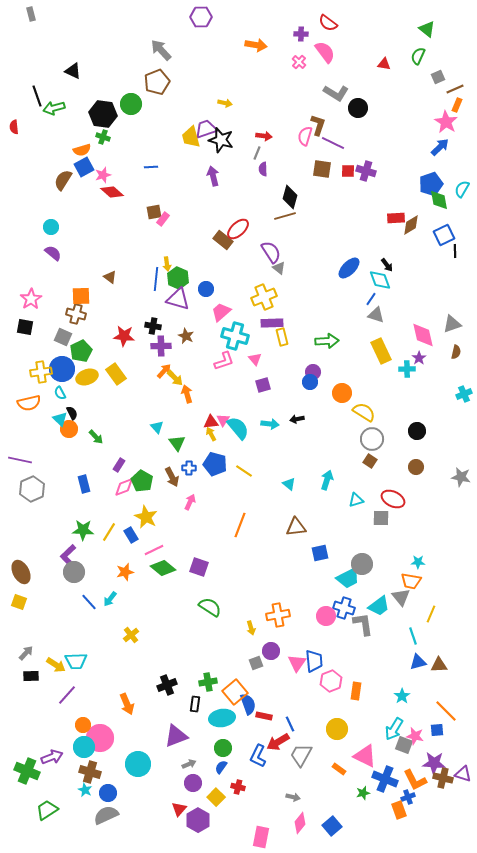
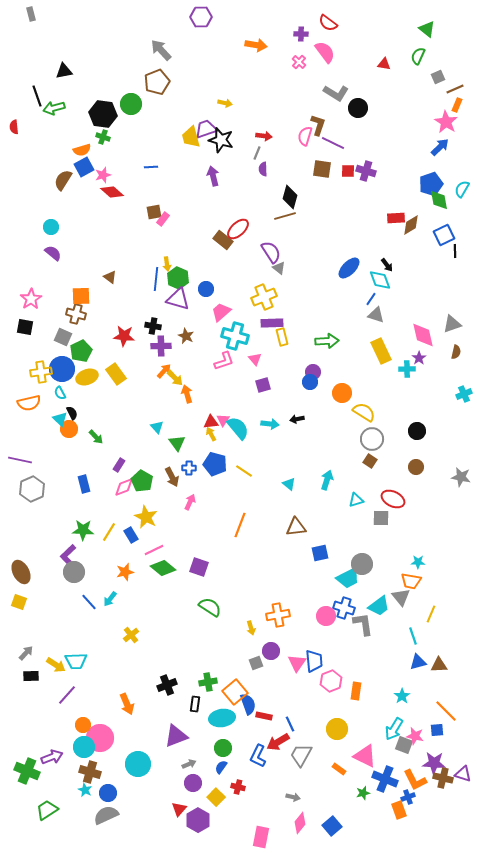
black triangle at (73, 71): moved 9 px left; rotated 36 degrees counterclockwise
